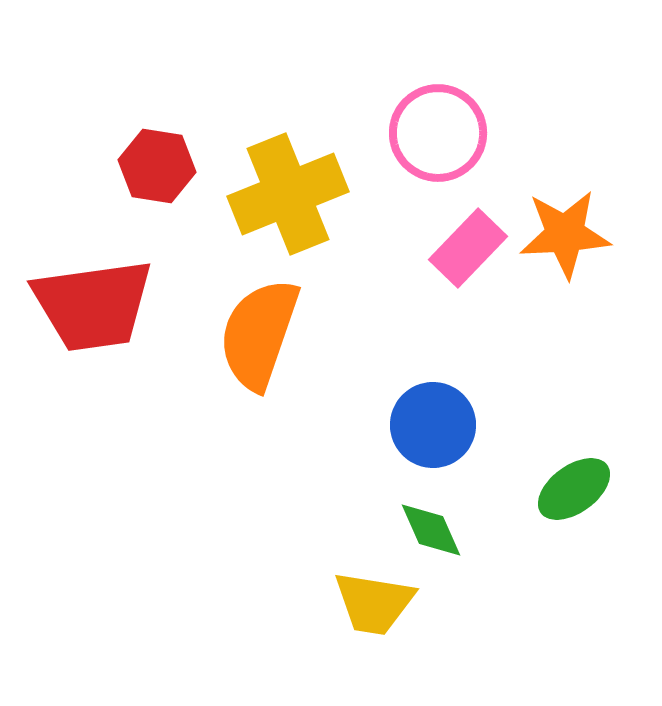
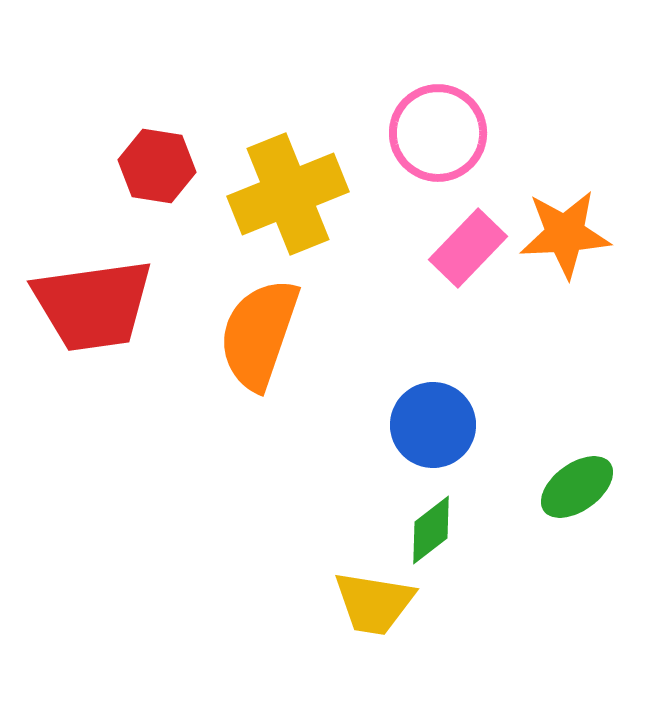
green ellipse: moved 3 px right, 2 px up
green diamond: rotated 76 degrees clockwise
